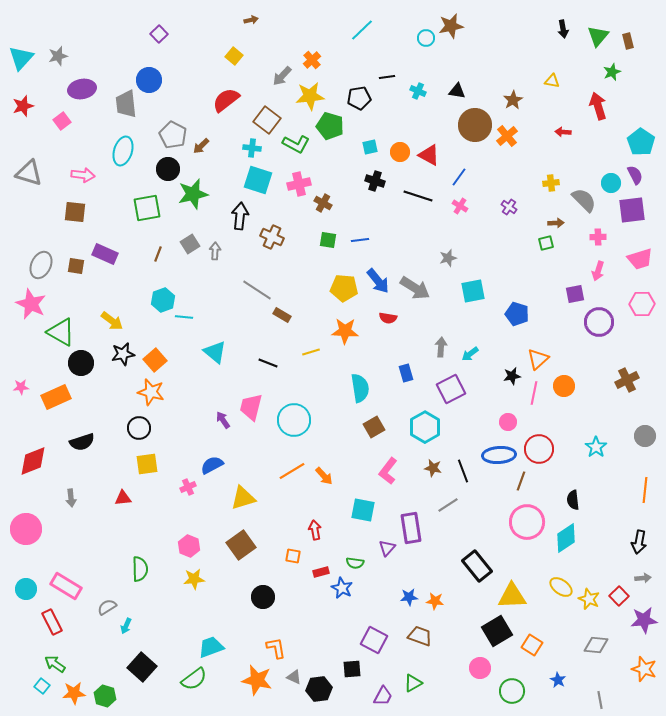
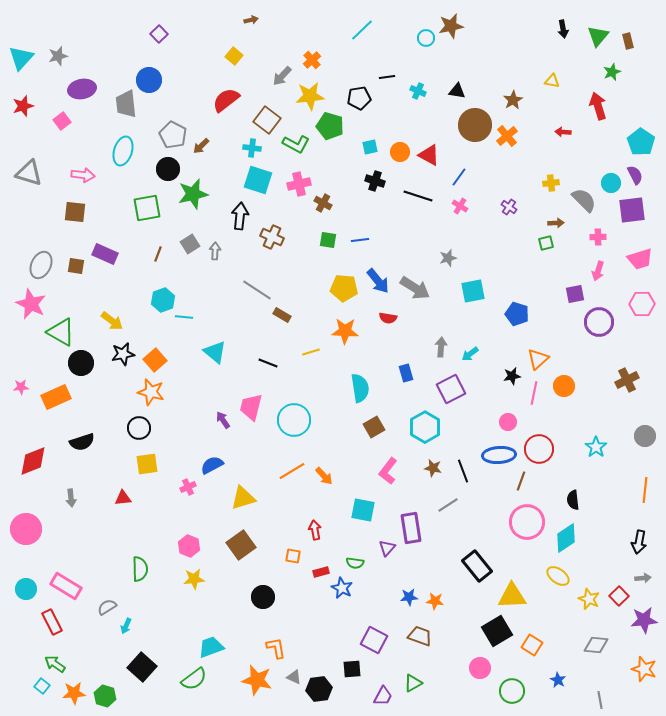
yellow ellipse at (561, 587): moved 3 px left, 11 px up
